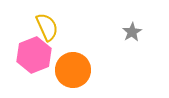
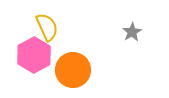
pink hexagon: rotated 8 degrees counterclockwise
